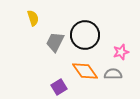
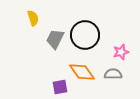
gray trapezoid: moved 3 px up
orange diamond: moved 3 px left, 1 px down
purple square: moved 1 px right; rotated 21 degrees clockwise
